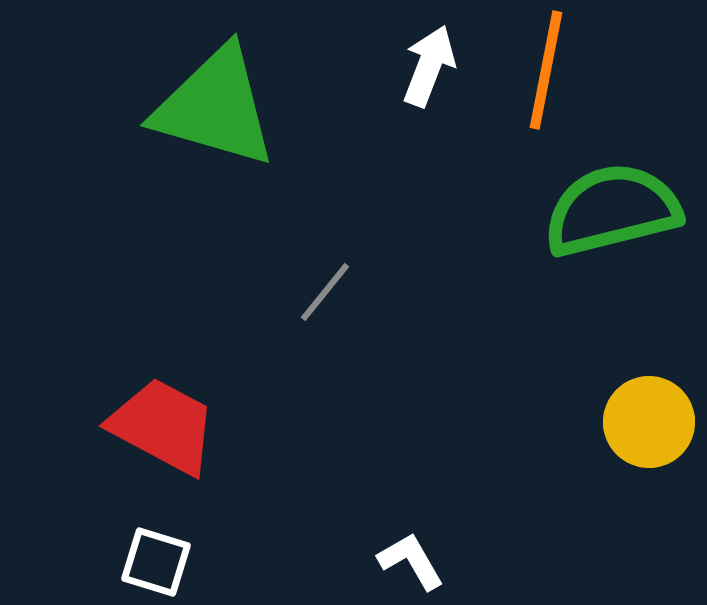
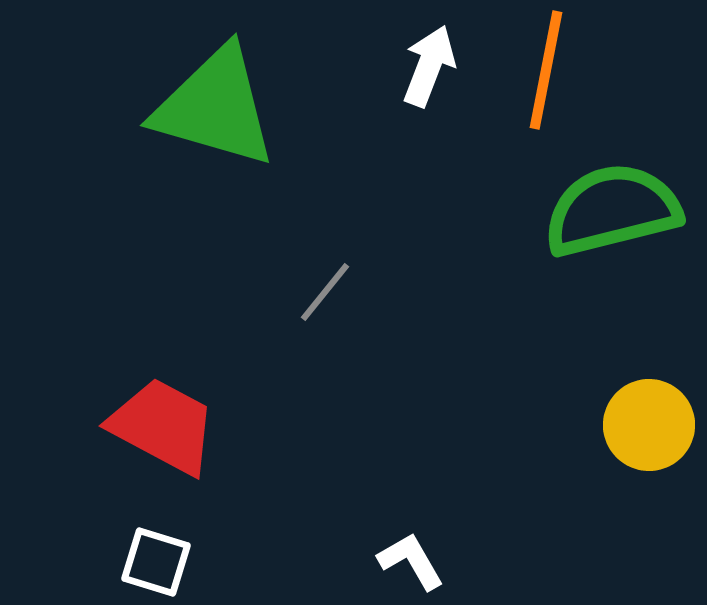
yellow circle: moved 3 px down
